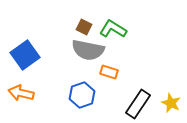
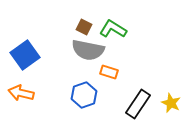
blue hexagon: moved 2 px right
